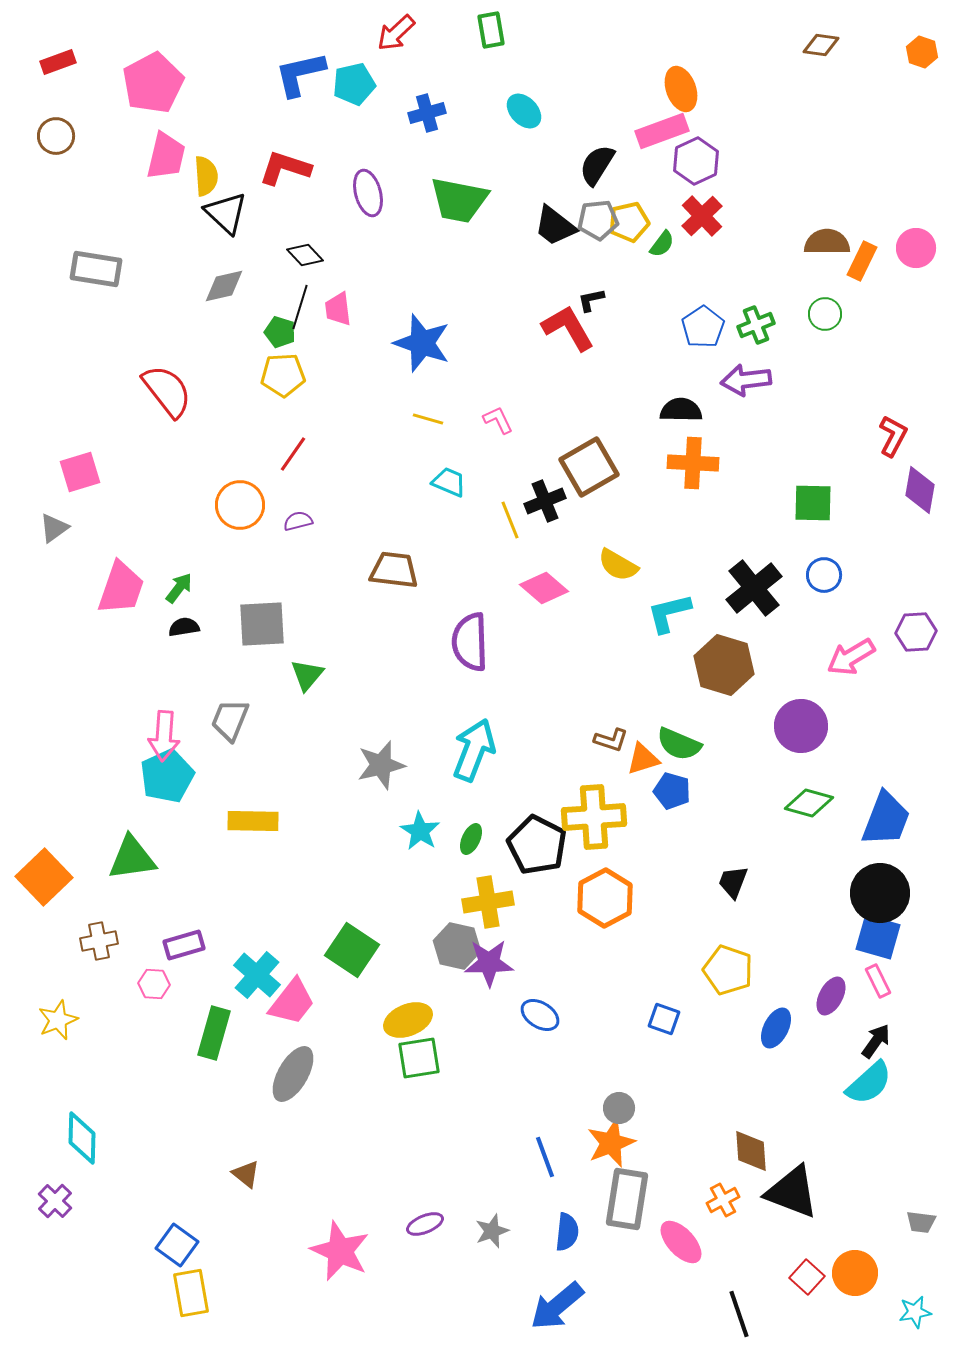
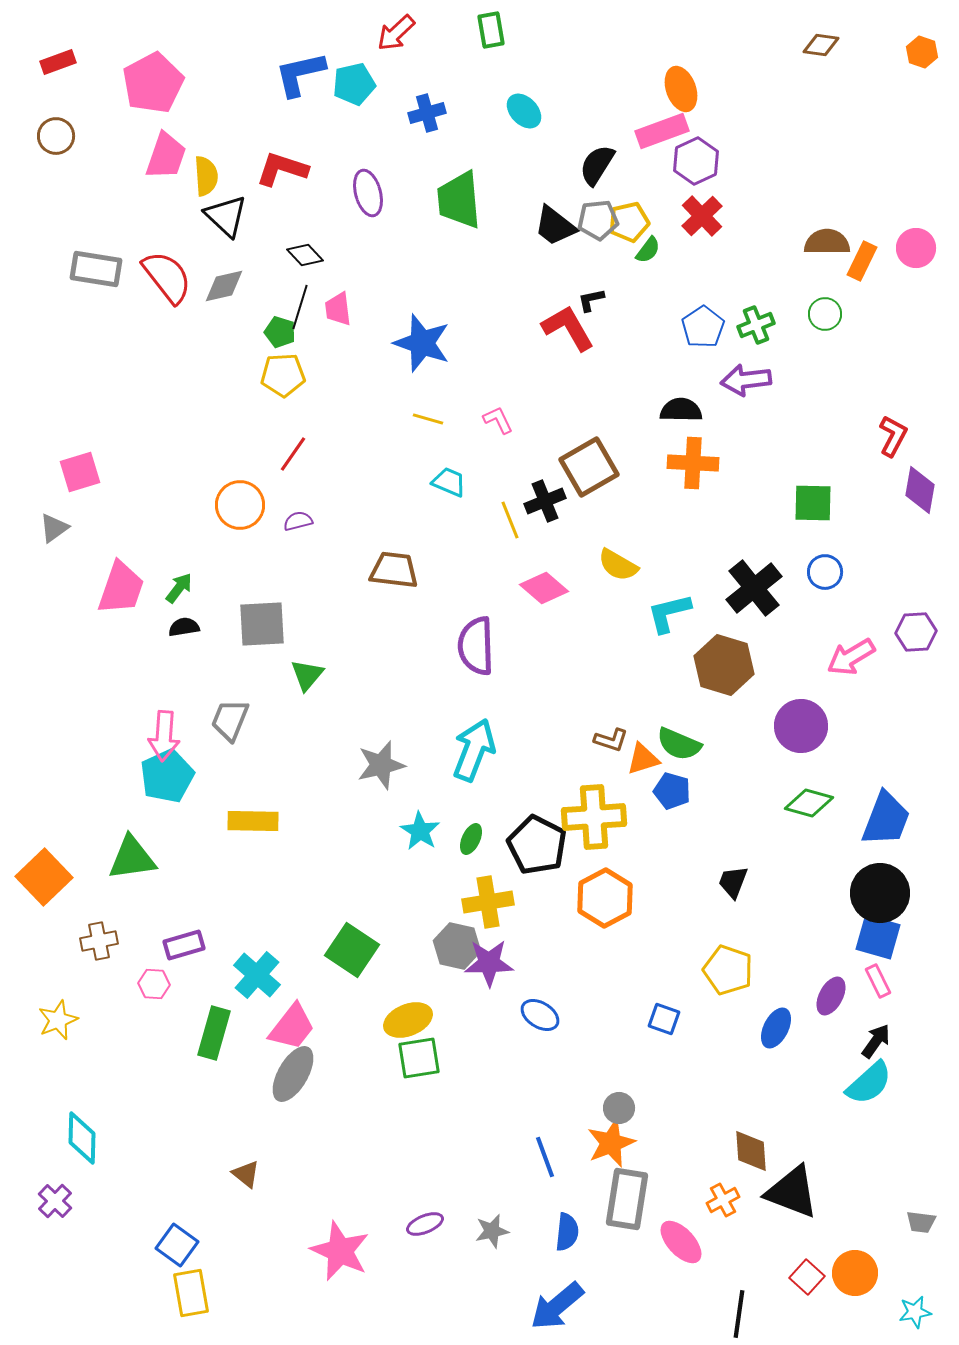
pink trapezoid at (166, 156): rotated 6 degrees clockwise
red L-shape at (285, 168): moved 3 px left, 1 px down
green trapezoid at (459, 200): rotated 74 degrees clockwise
black triangle at (226, 213): moved 3 px down
green semicircle at (662, 244): moved 14 px left, 6 px down
red semicircle at (167, 391): moved 114 px up
blue circle at (824, 575): moved 1 px right, 3 px up
purple semicircle at (470, 642): moved 6 px right, 4 px down
pink trapezoid at (292, 1002): moved 25 px down
gray star at (492, 1231): rotated 8 degrees clockwise
black line at (739, 1314): rotated 27 degrees clockwise
